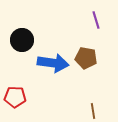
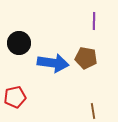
purple line: moved 2 px left, 1 px down; rotated 18 degrees clockwise
black circle: moved 3 px left, 3 px down
red pentagon: rotated 15 degrees counterclockwise
